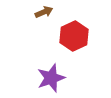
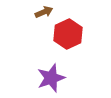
red hexagon: moved 6 px left, 2 px up
